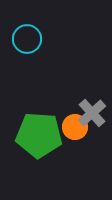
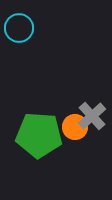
cyan circle: moved 8 px left, 11 px up
gray cross: moved 3 px down
